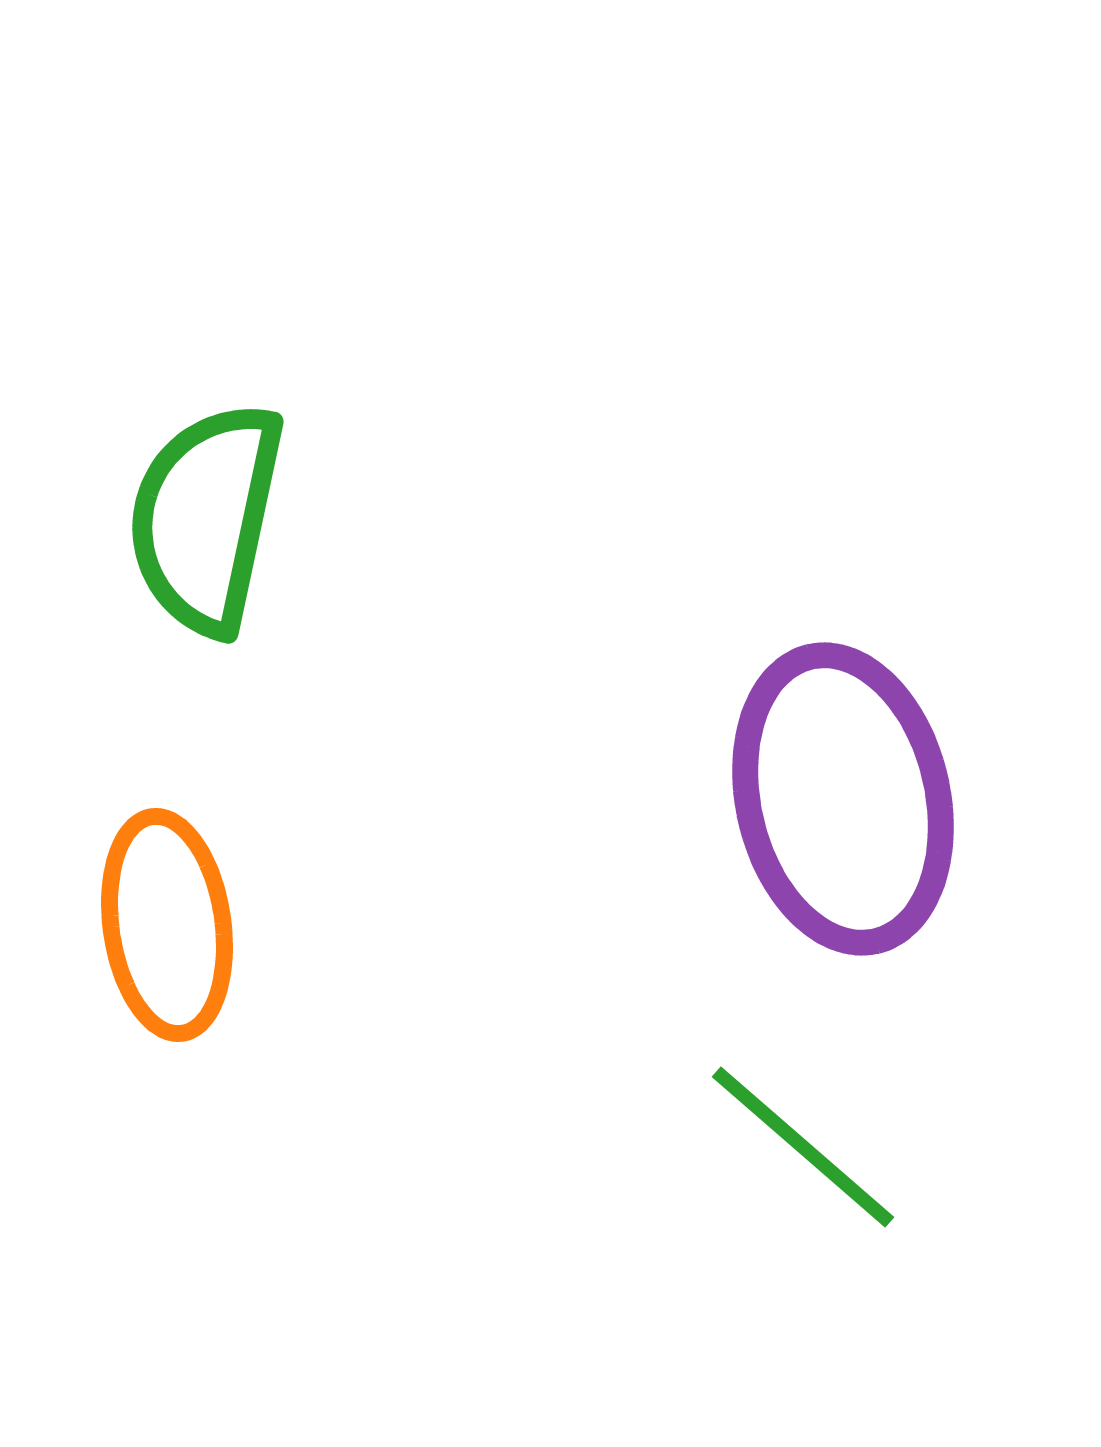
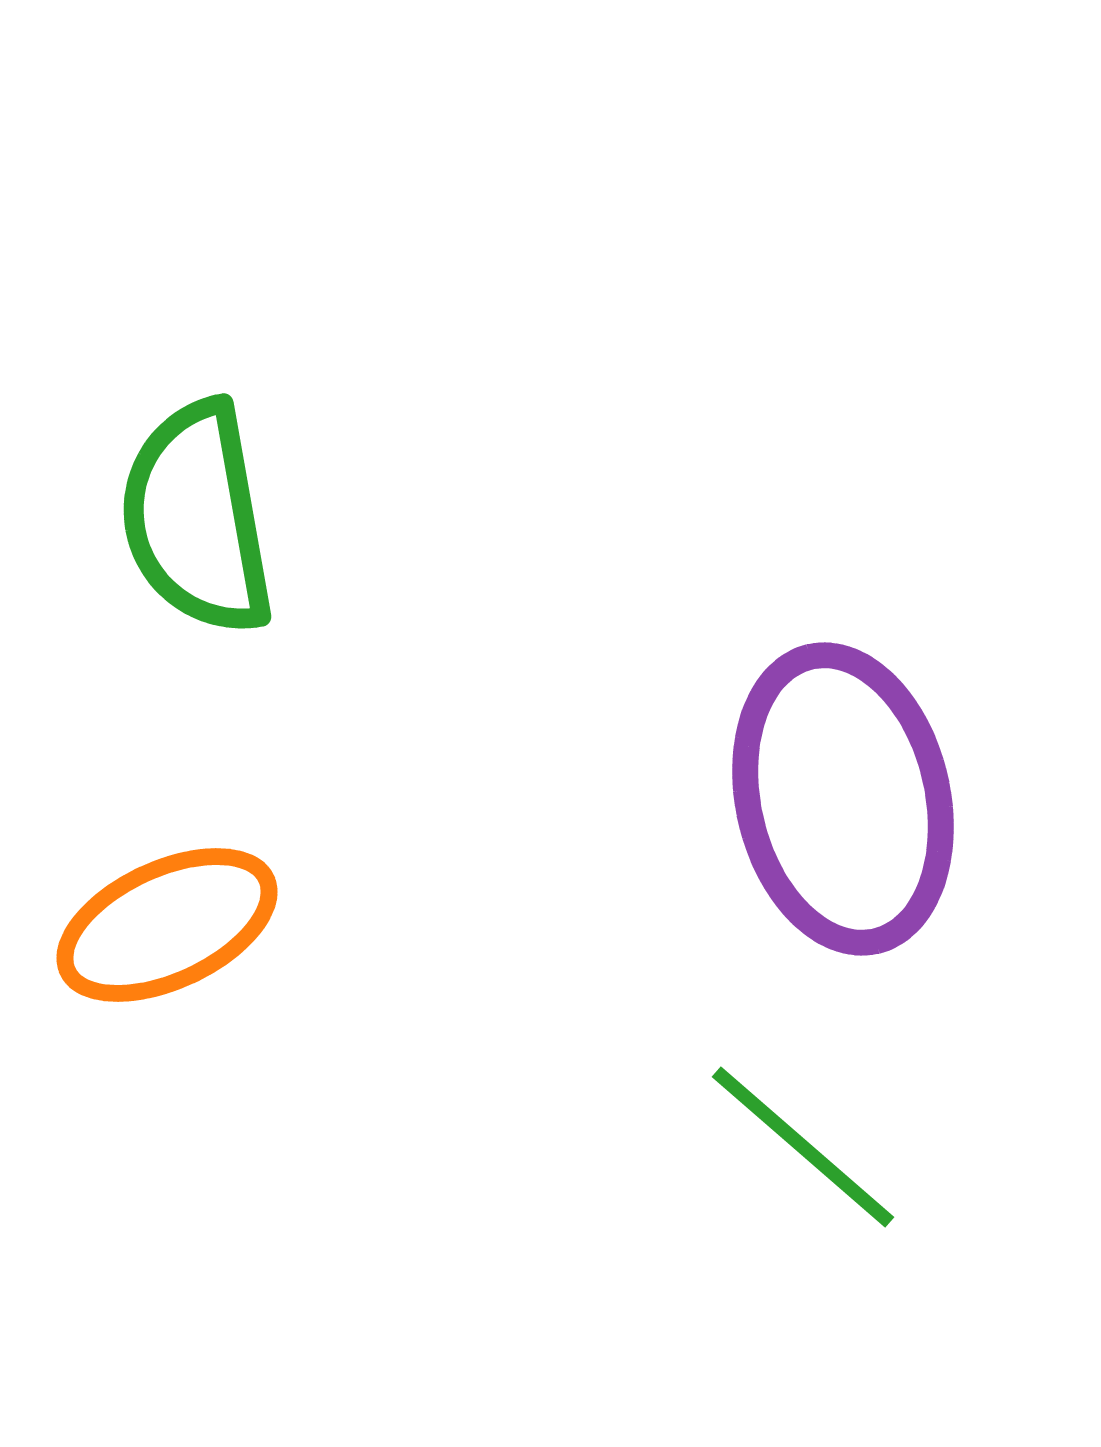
green semicircle: moved 9 px left; rotated 22 degrees counterclockwise
orange ellipse: rotated 73 degrees clockwise
